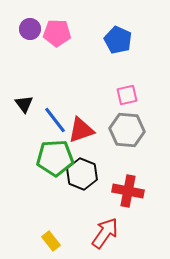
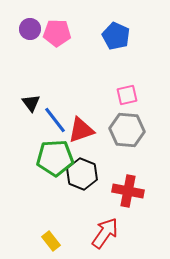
blue pentagon: moved 2 px left, 4 px up
black triangle: moved 7 px right, 1 px up
